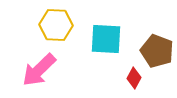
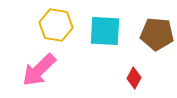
yellow hexagon: rotated 8 degrees clockwise
cyan square: moved 1 px left, 8 px up
brown pentagon: moved 17 px up; rotated 16 degrees counterclockwise
